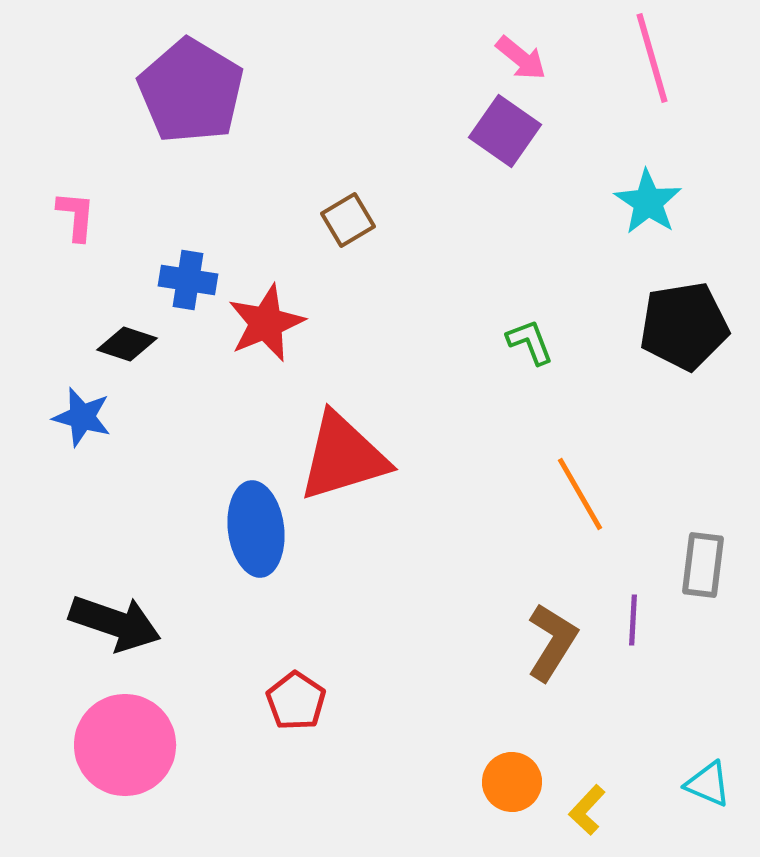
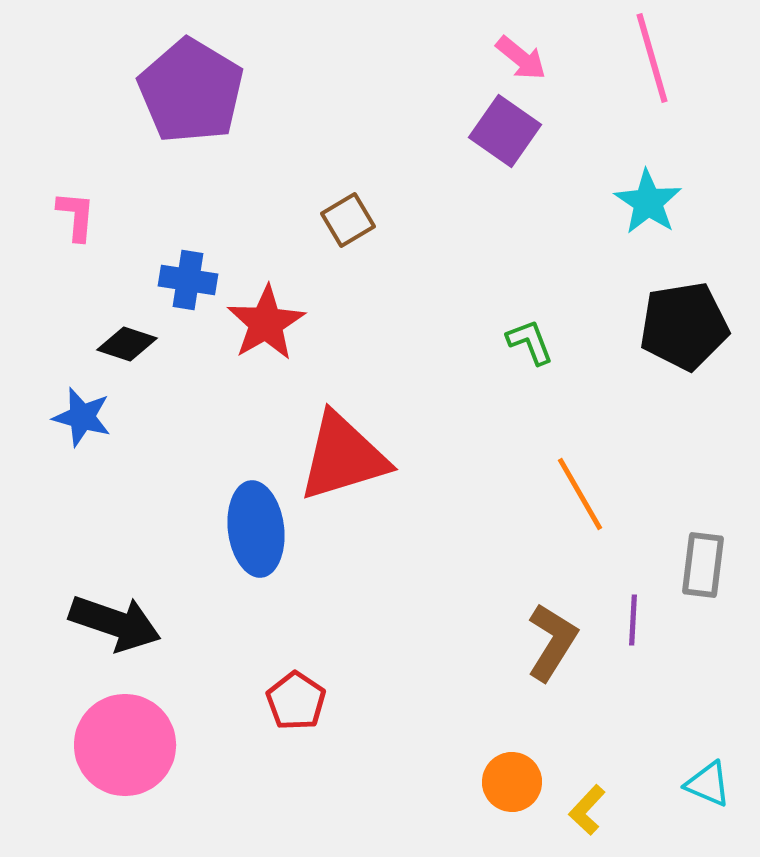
red star: rotated 8 degrees counterclockwise
